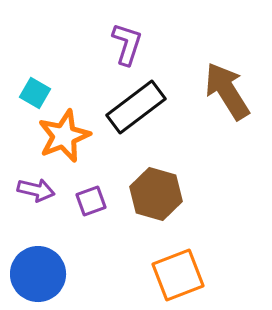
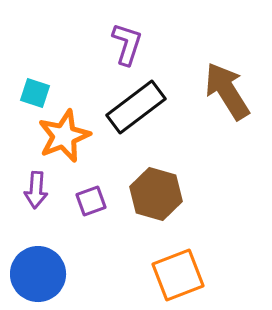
cyan square: rotated 12 degrees counterclockwise
purple arrow: rotated 81 degrees clockwise
